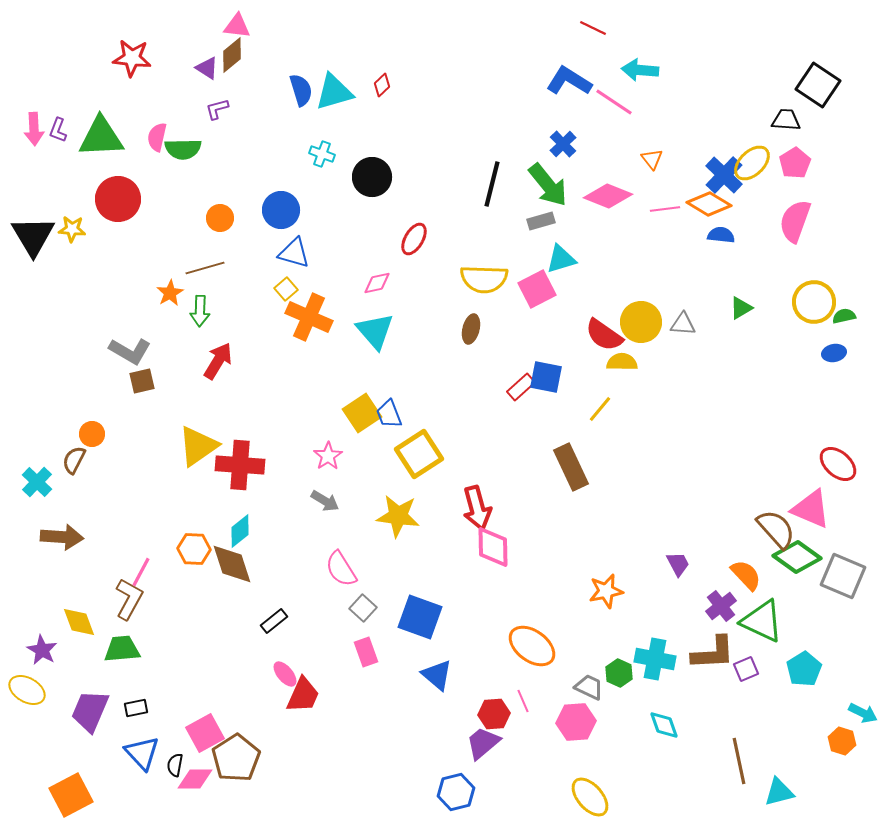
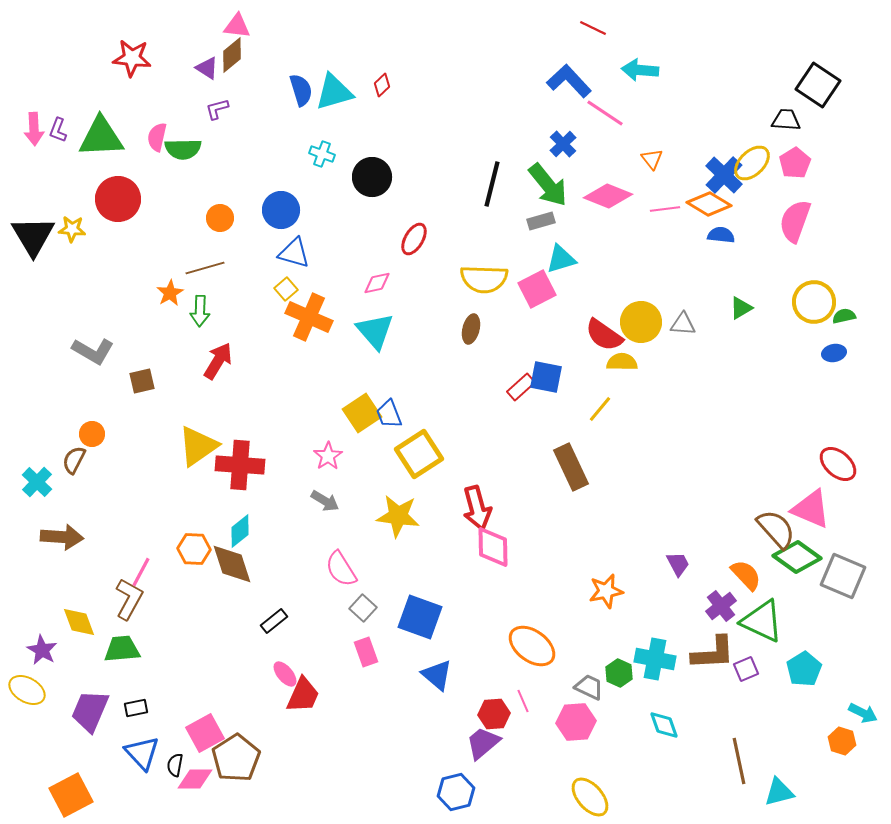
blue L-shape at (569, 81): rotated 15 degrees clockwise
pink line at (614, 102): moved 9 px left, 11 px down
gray L-shape at (130, 351): moved 37 px left
